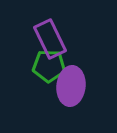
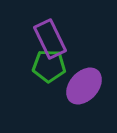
purple ellipse: moved 13 px right; rotated 36 degrees clockwise
